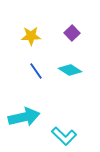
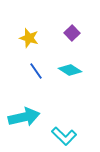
yellow star: moved 2 px left, 2 px down; rotated 18 degrees clockwise
